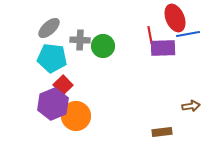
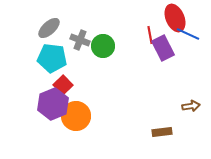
blue line: rotated 35 degrees clockwise
gray cross: rotated 18 degrees clockwise
purple rectangle: rotated 65 degrees clockwise
